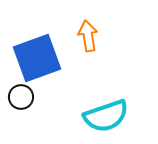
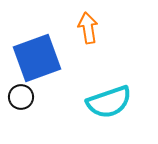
orange arrow: moved 8 px up
cyan semicircle: moved 3 px right, 14 px up
